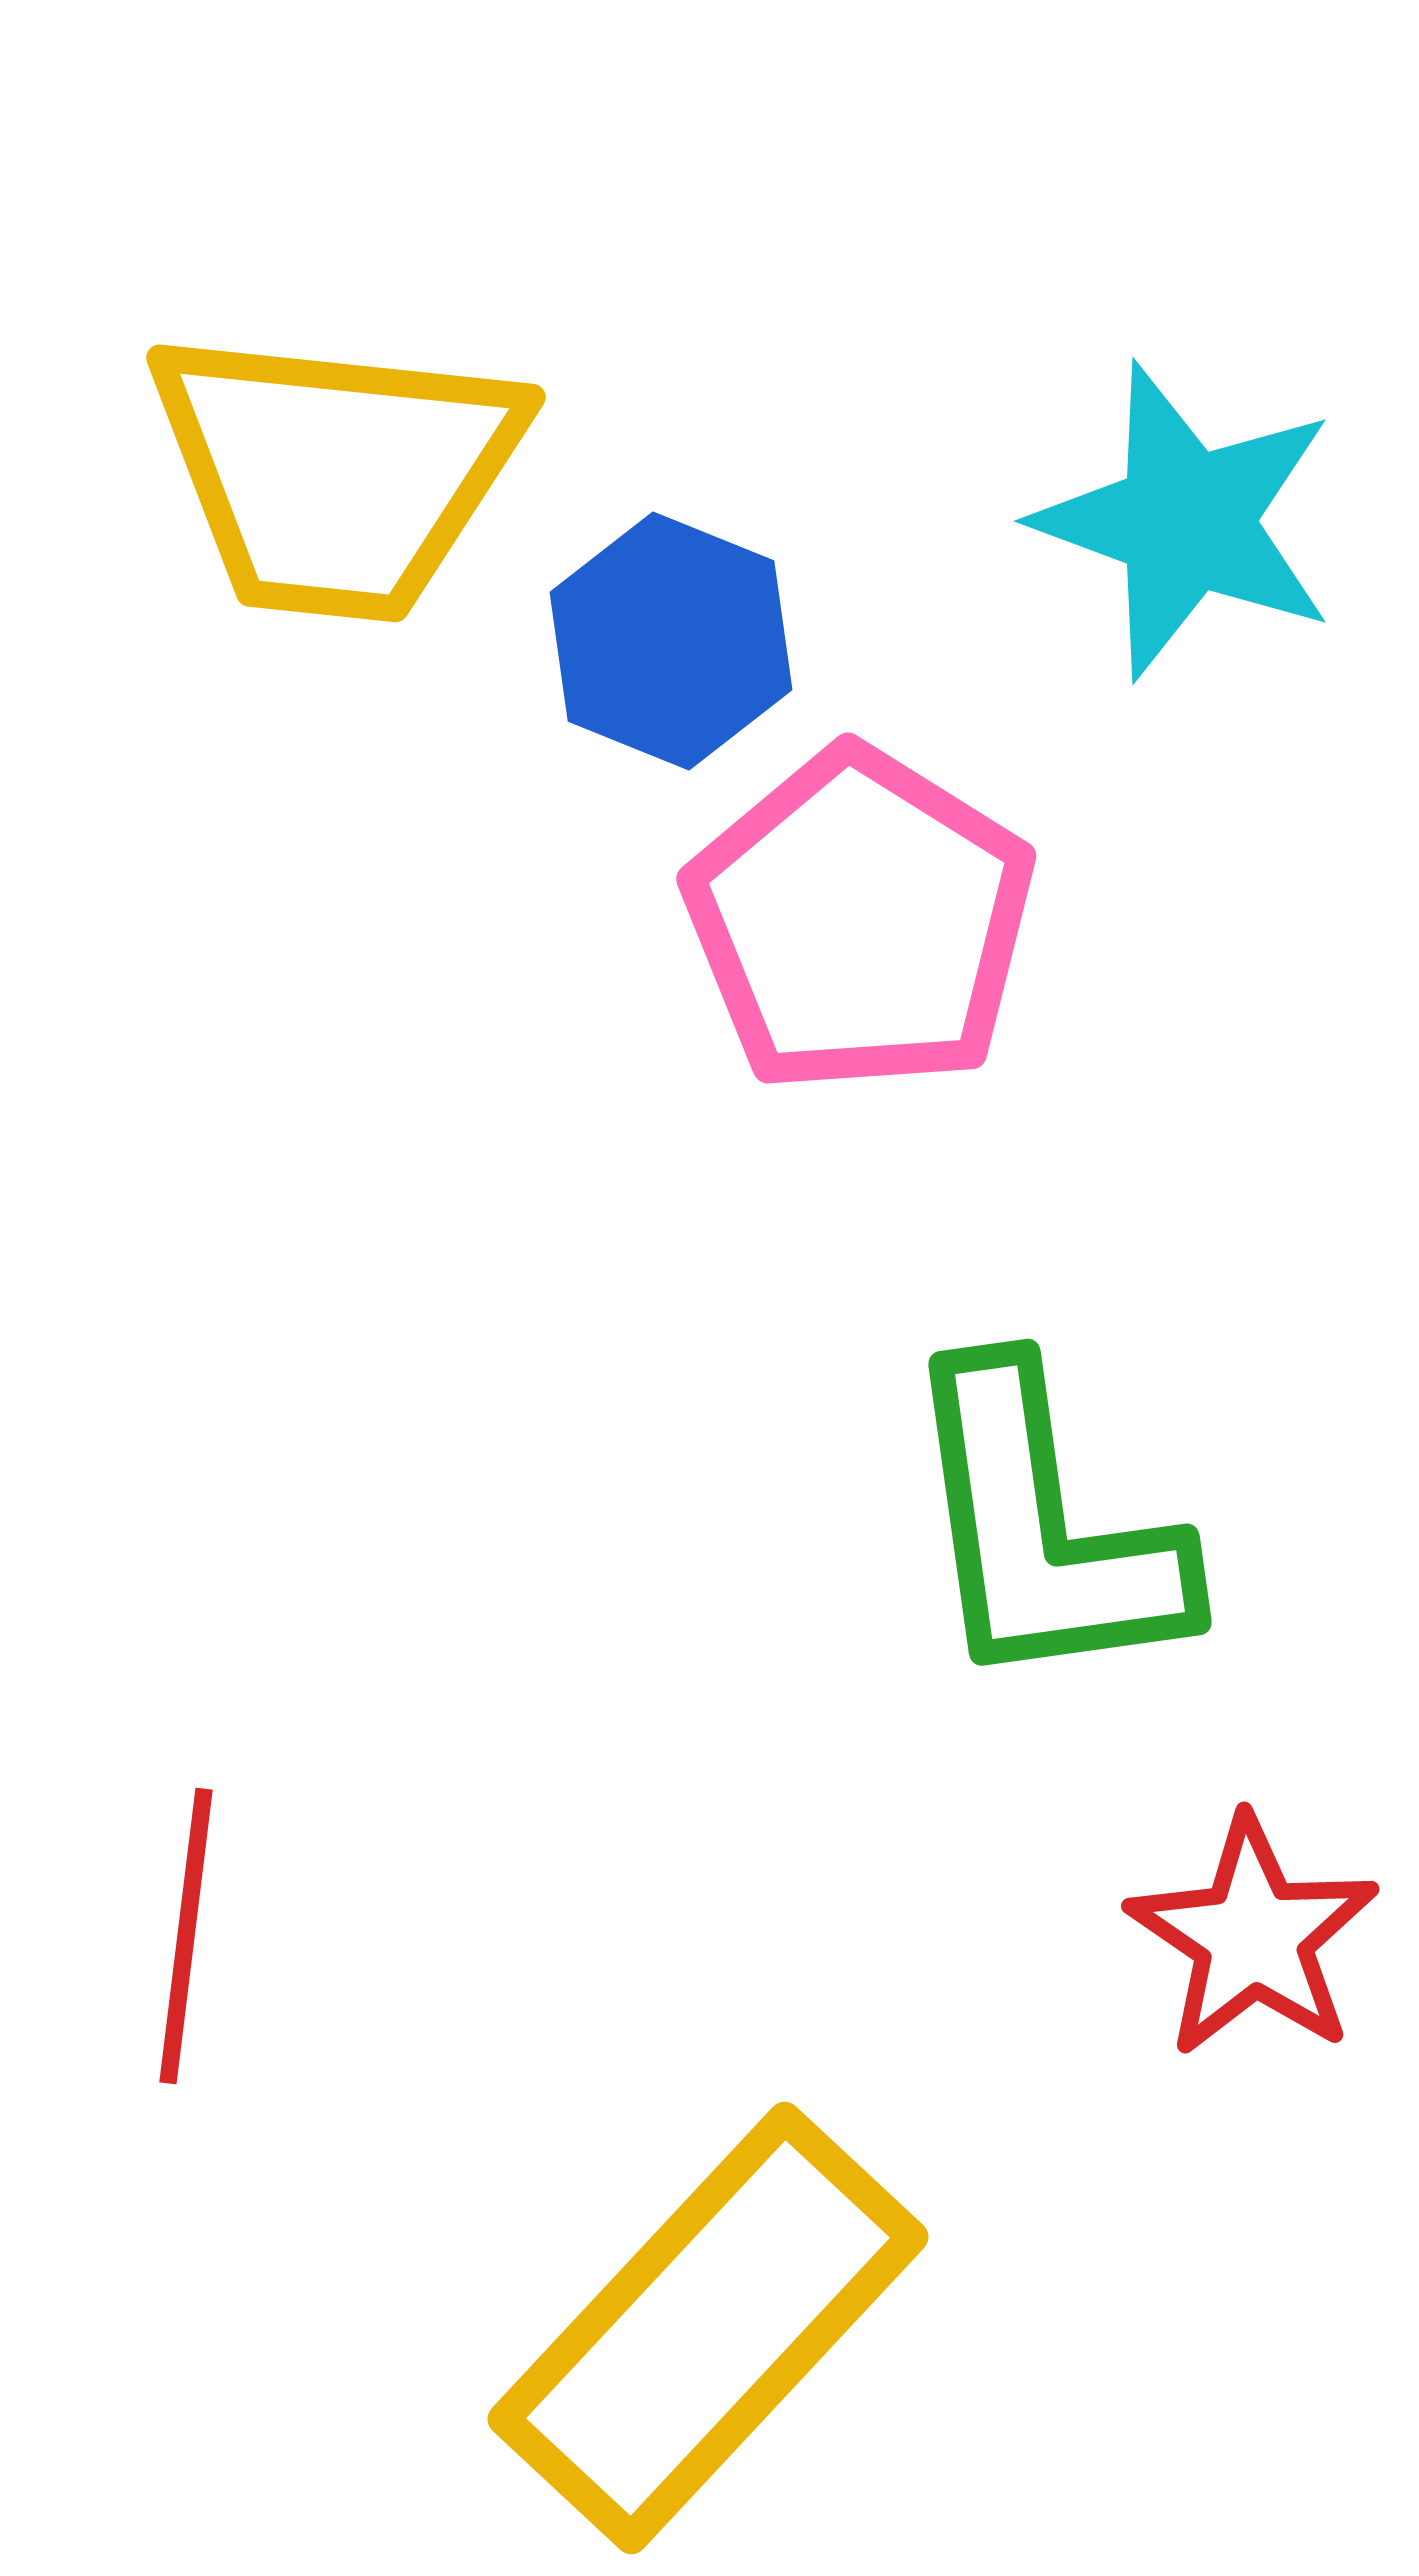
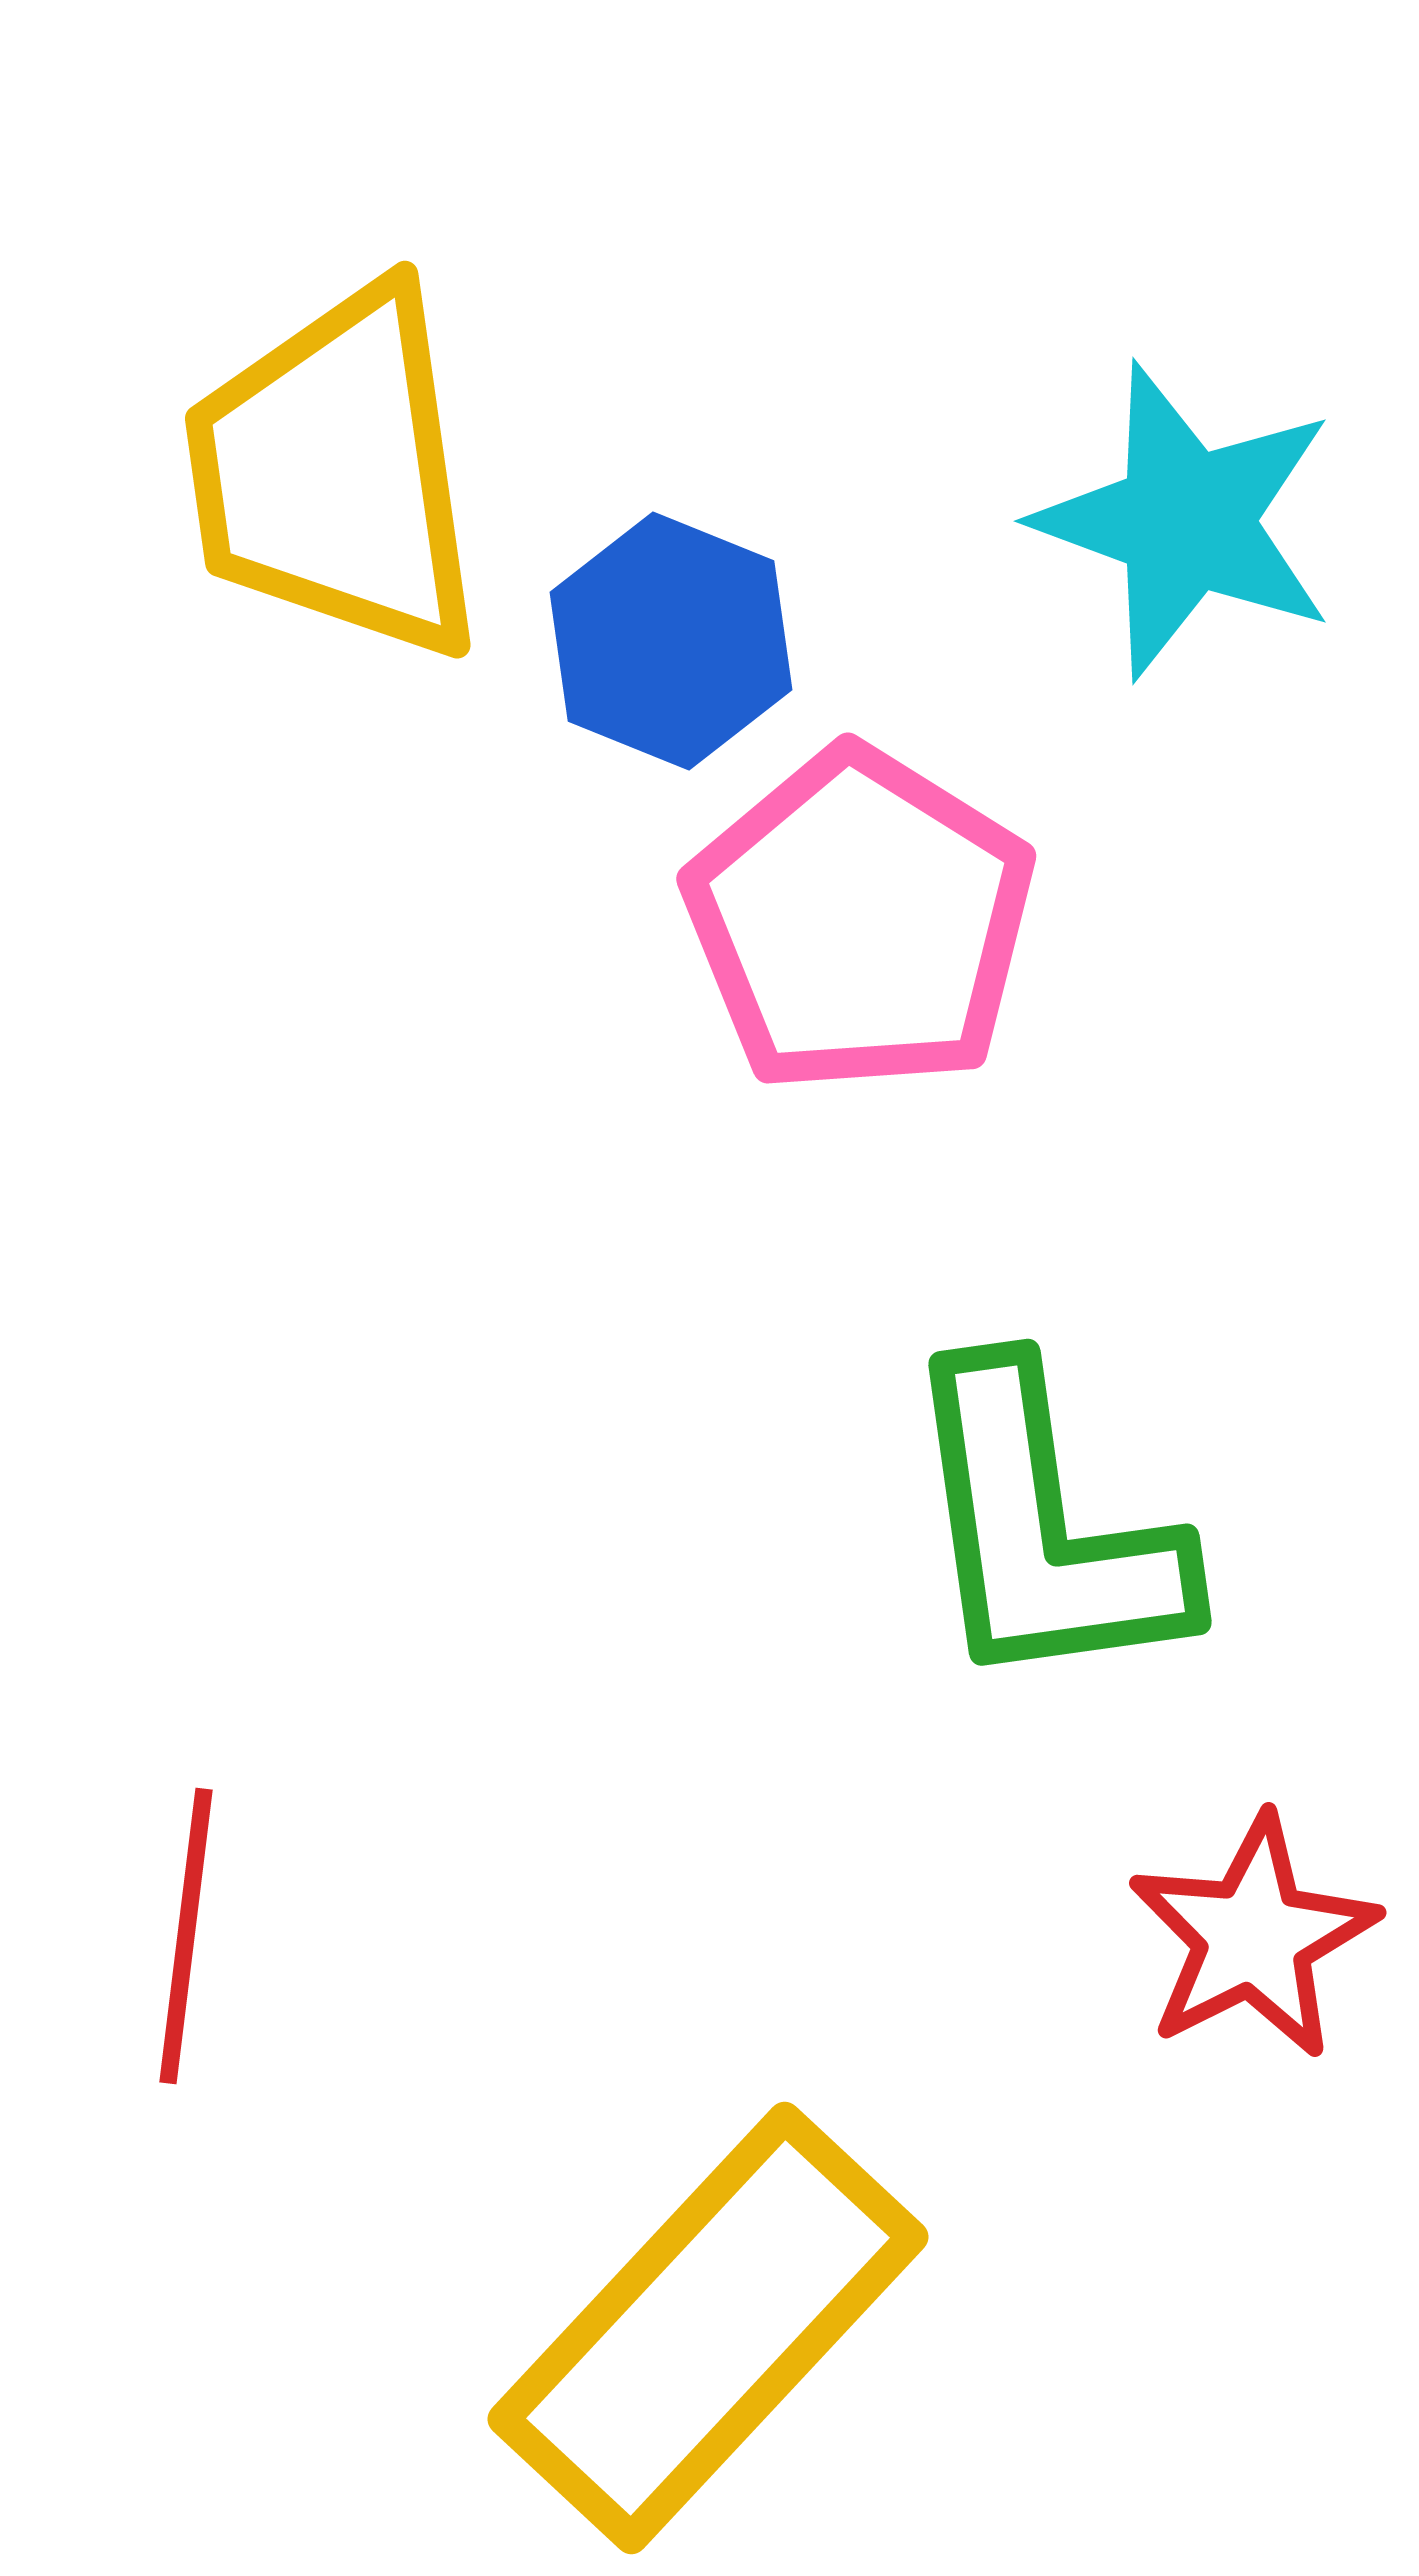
yellow trapezoid: rotated 76 degrees clockwise
red star: rotated 11 degrees clockwise
